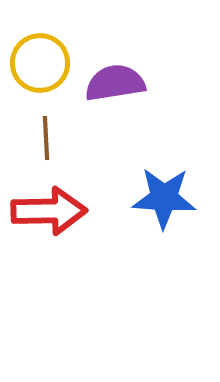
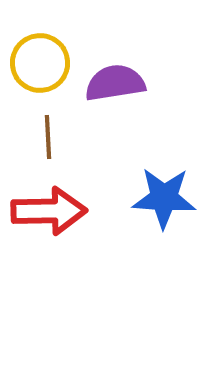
brown line: moved 2 px right, 1 px up
